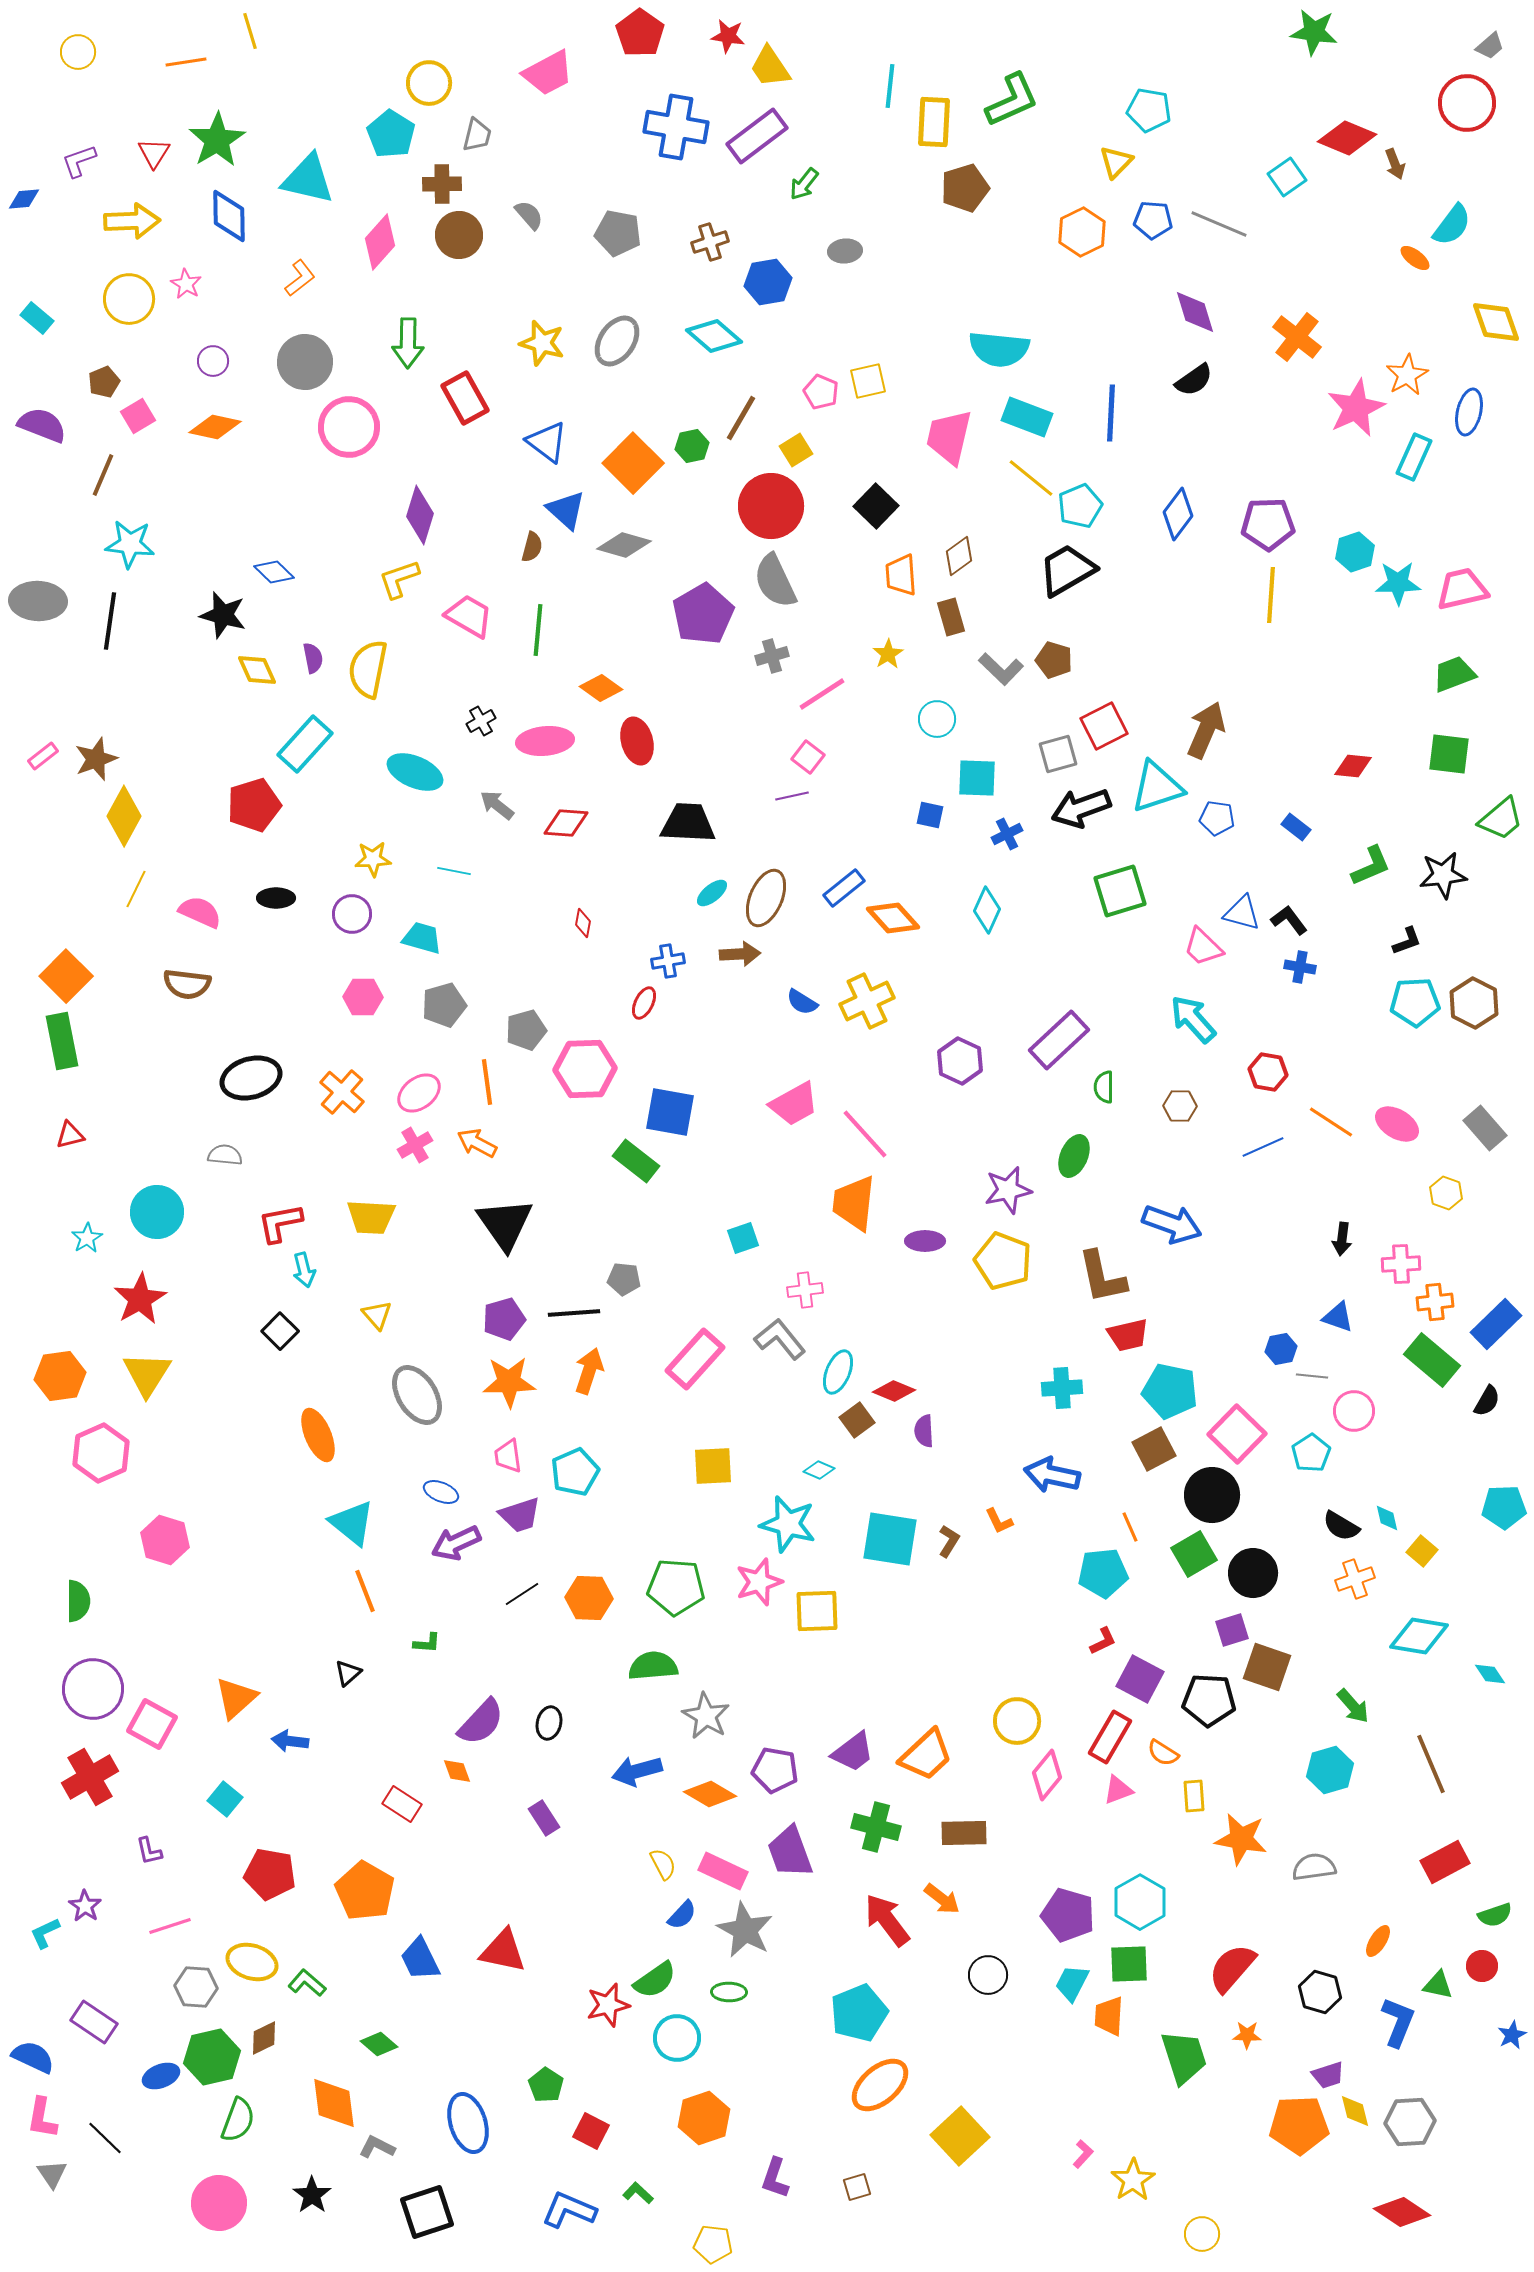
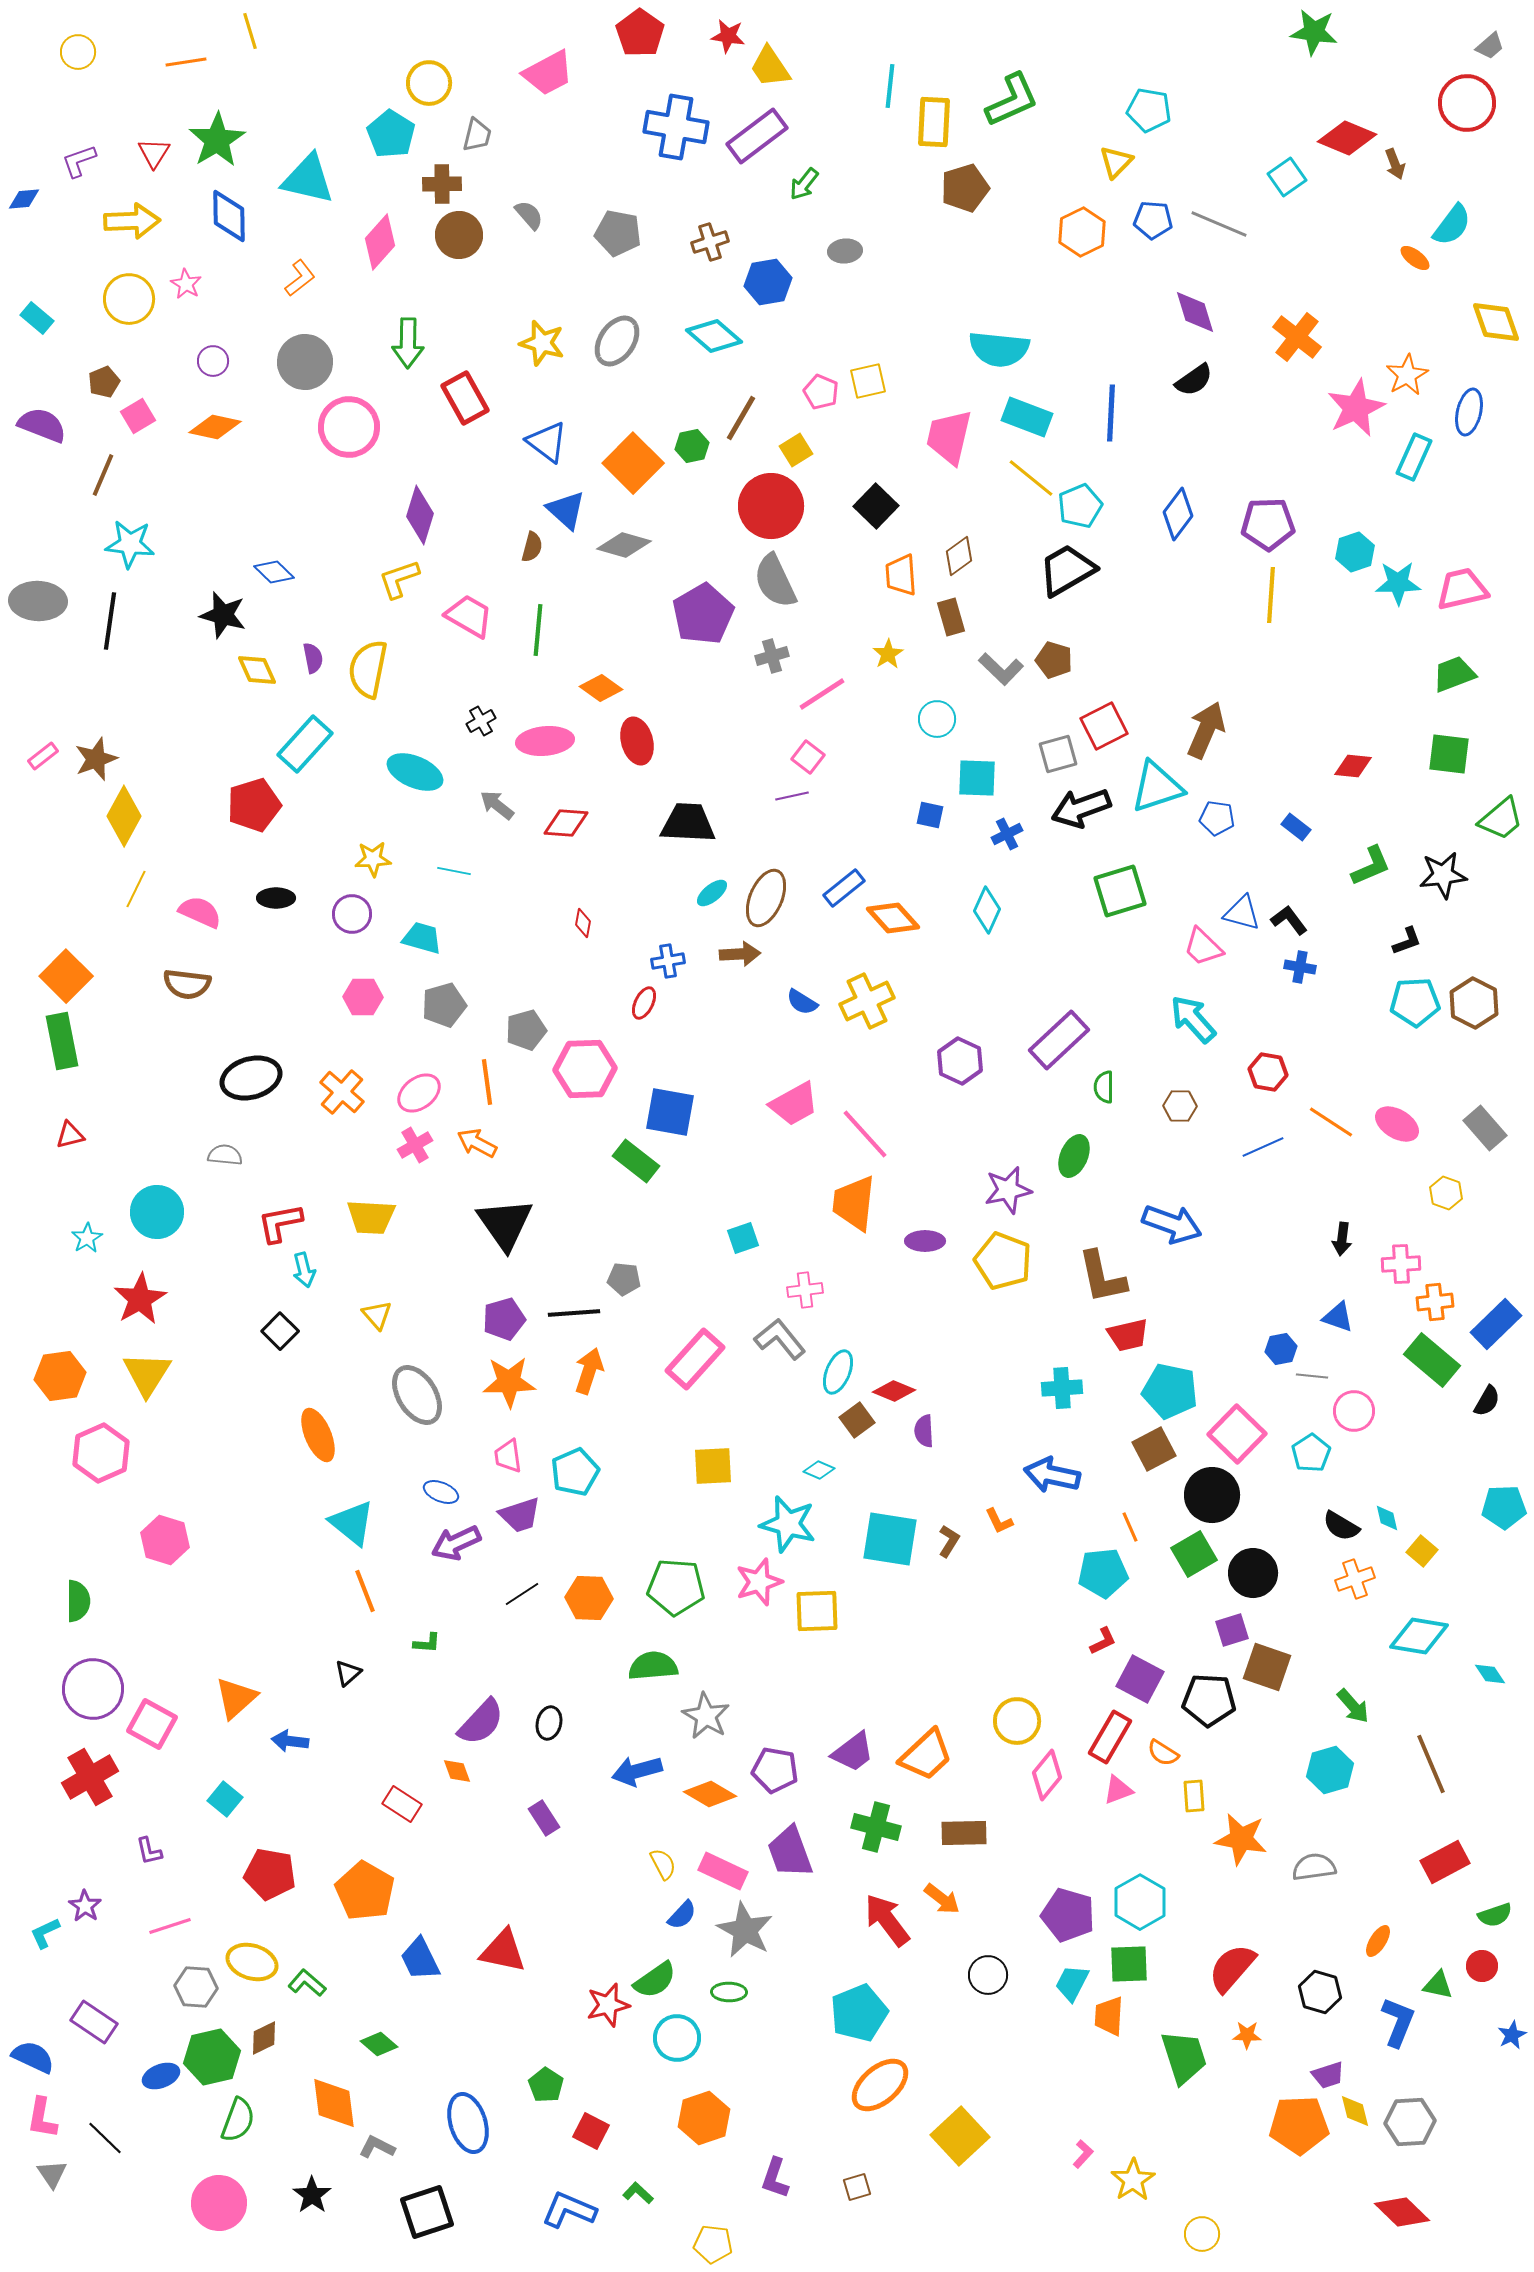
red diamond at (1402, 2212): rotated 10 degrees clockwise
